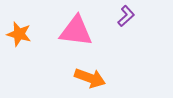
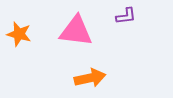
purple L-shape: rotated 35 degrees clockwise
orange arrow: rotated 32 degrees counterclockwise
